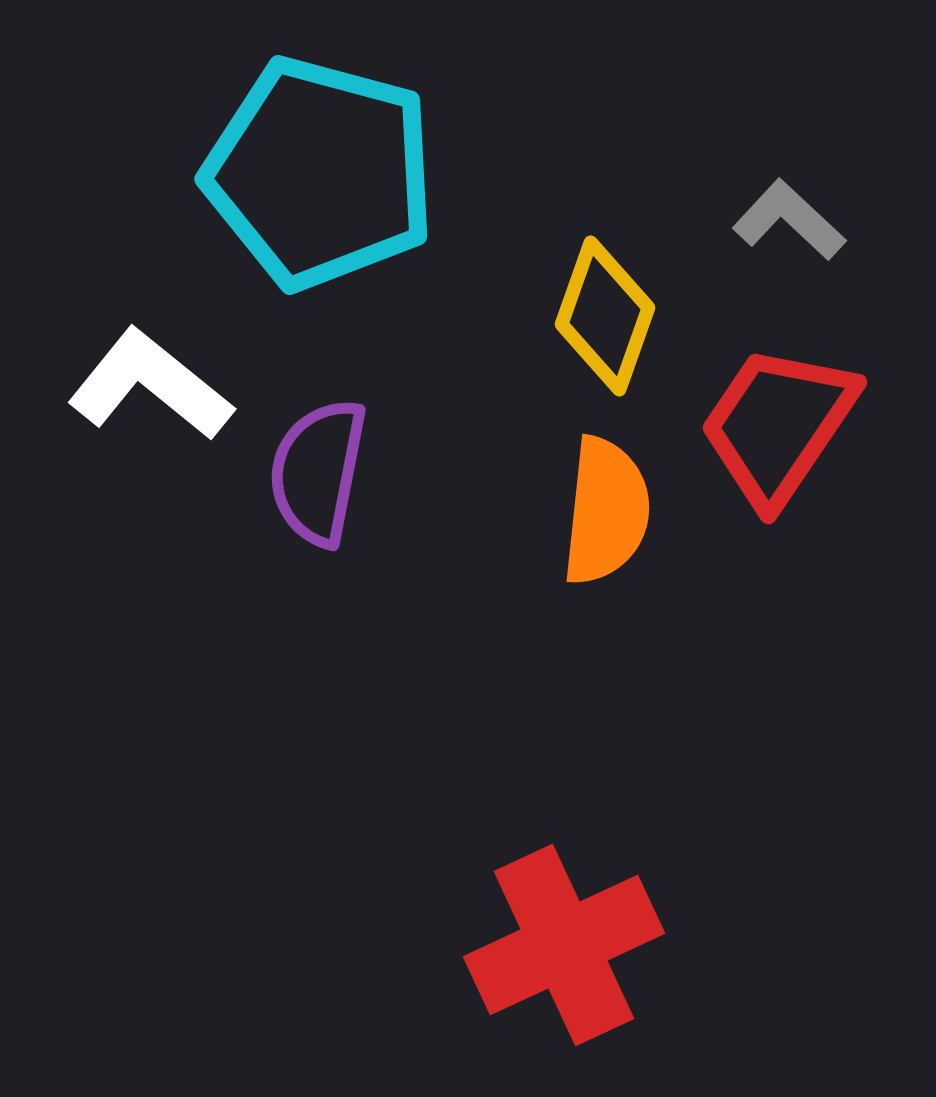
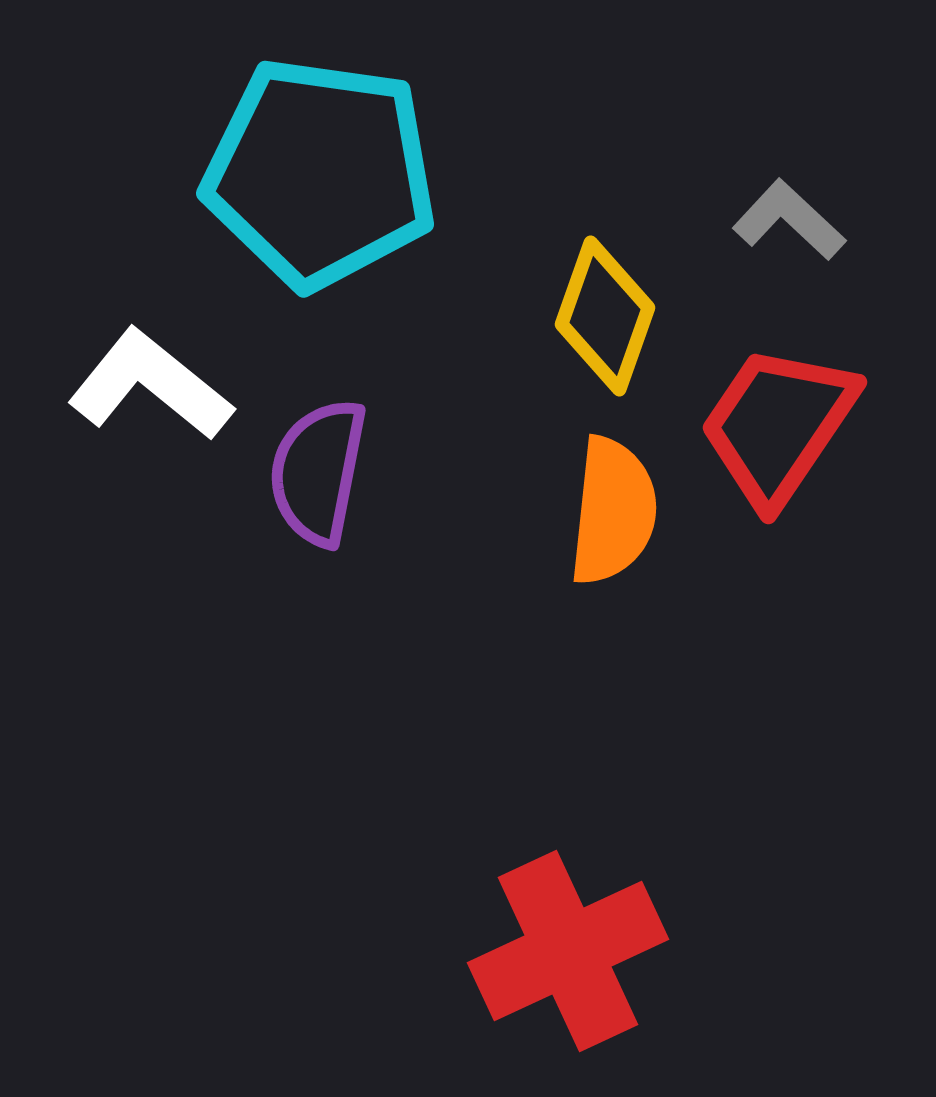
cyan pentagon: rotated 7 degrees counterclockwise
orange semicircle: moved 7 px right
red cross: moved 4 px right, 6 px down
